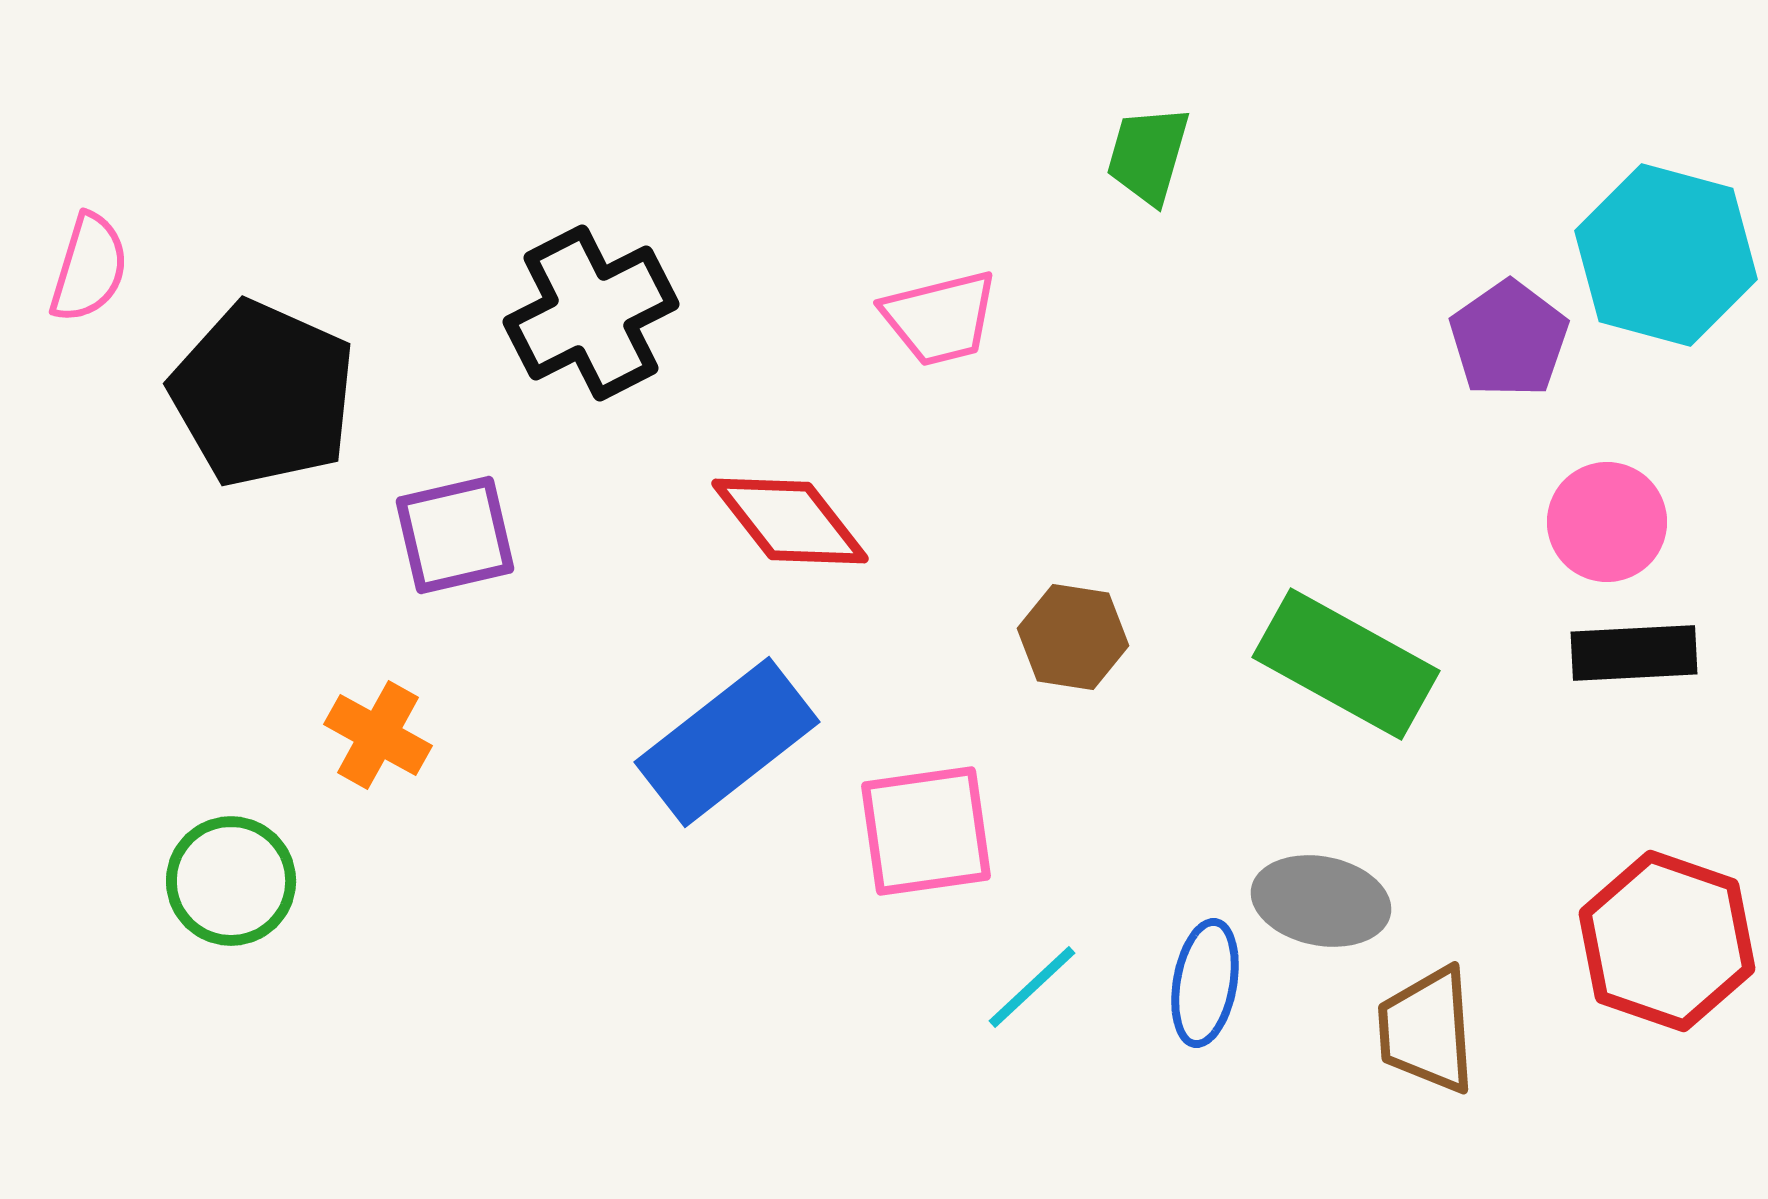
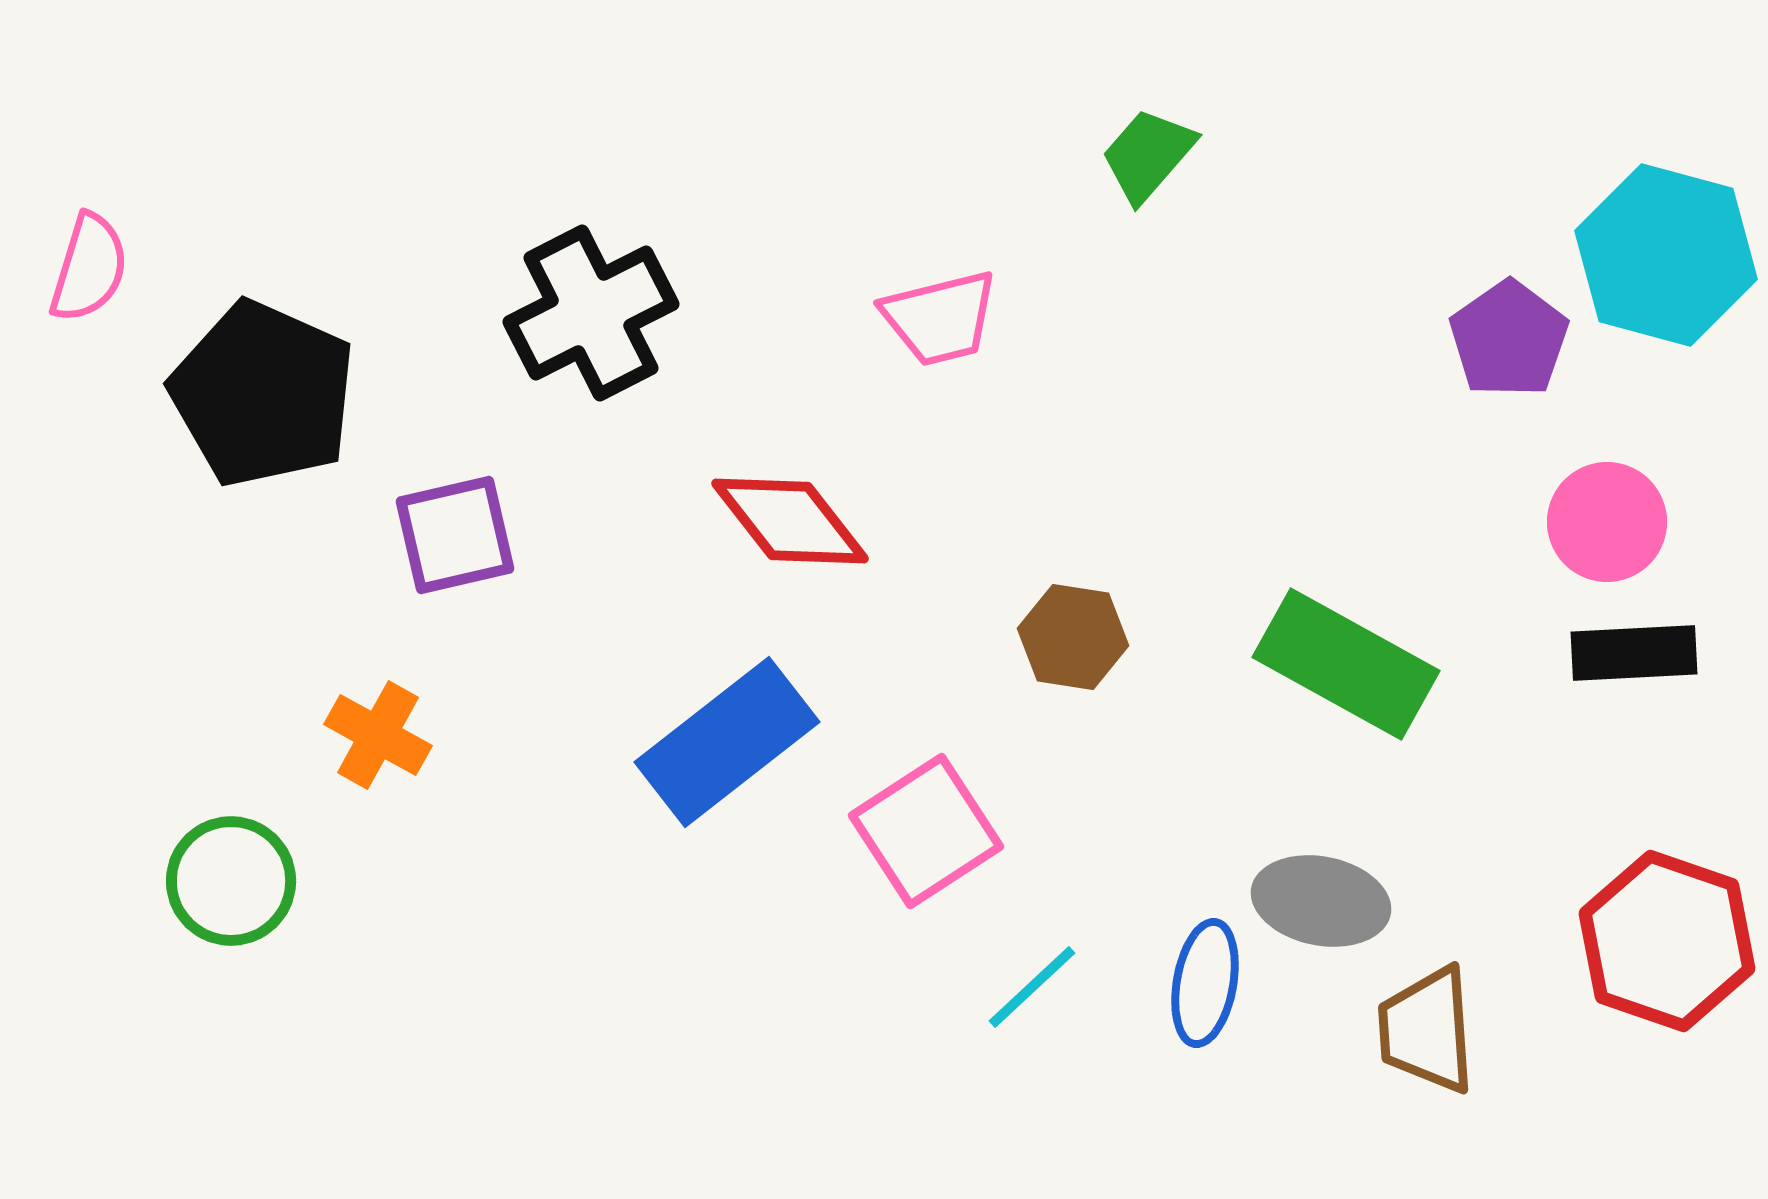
green trapezoid: rotated 25 degrees clockwise
pink square: rotated 25 degrees counterclockwise
